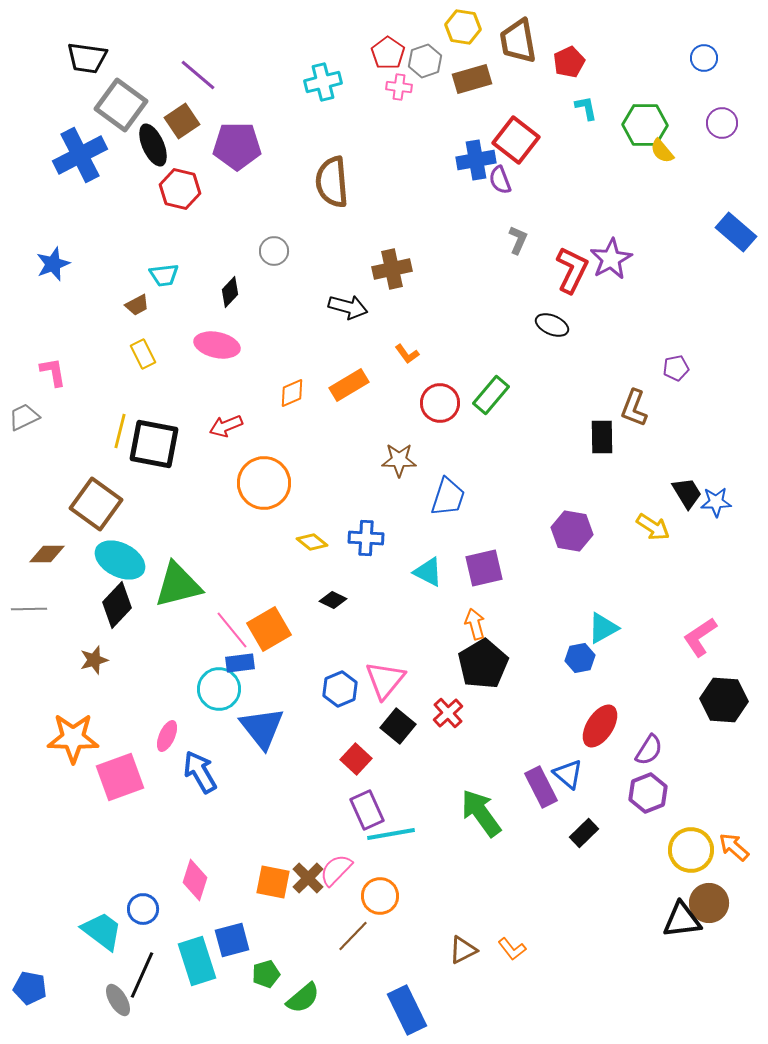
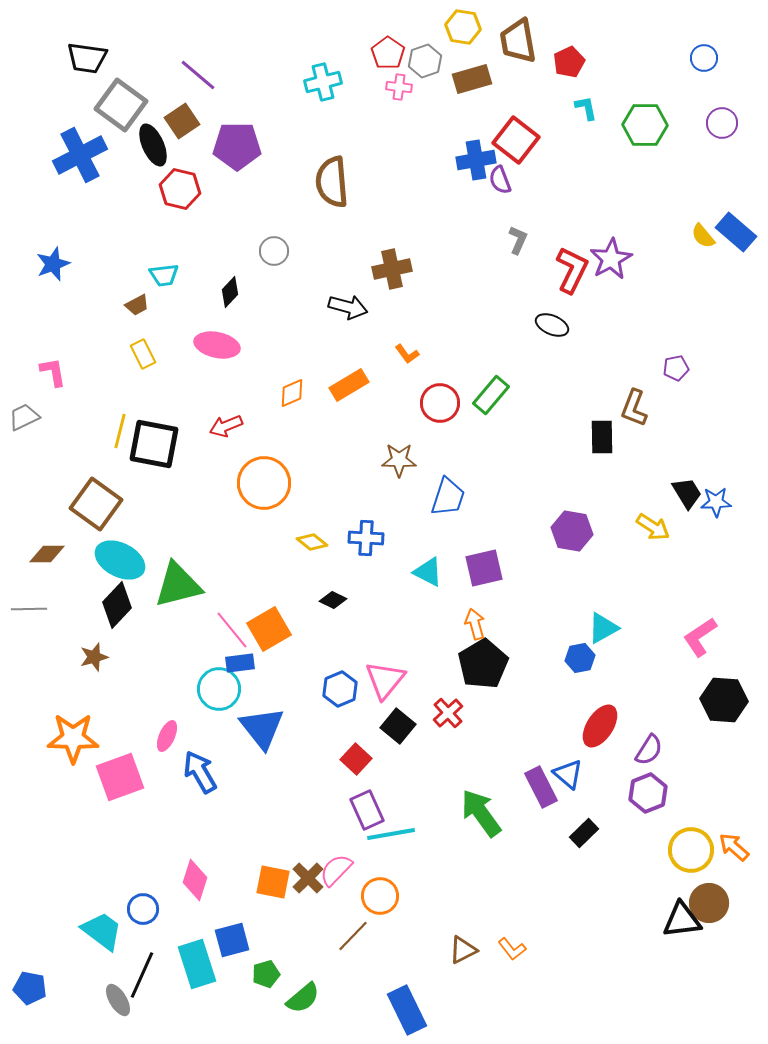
yellow semicircle at (662, 151): moved 41 px right, 85 px down
brown star at (94, 660): moved 3 px up
cyan rectangle at (197, 961): moved 3 px down
